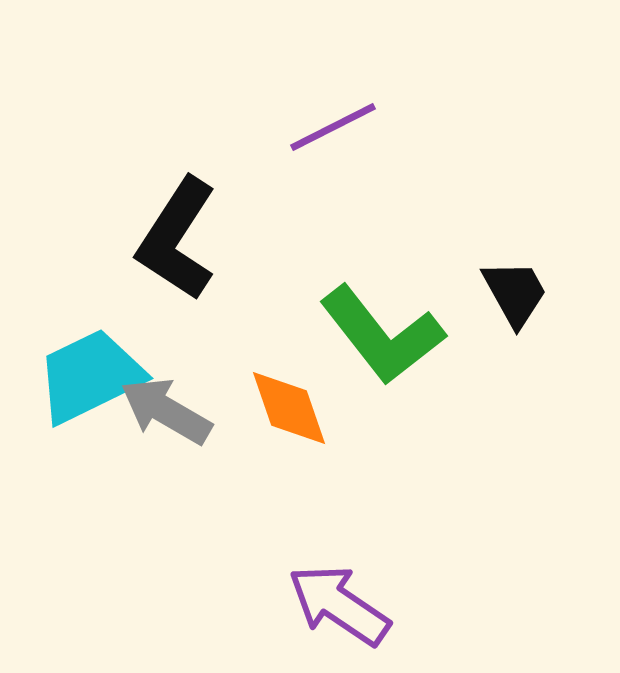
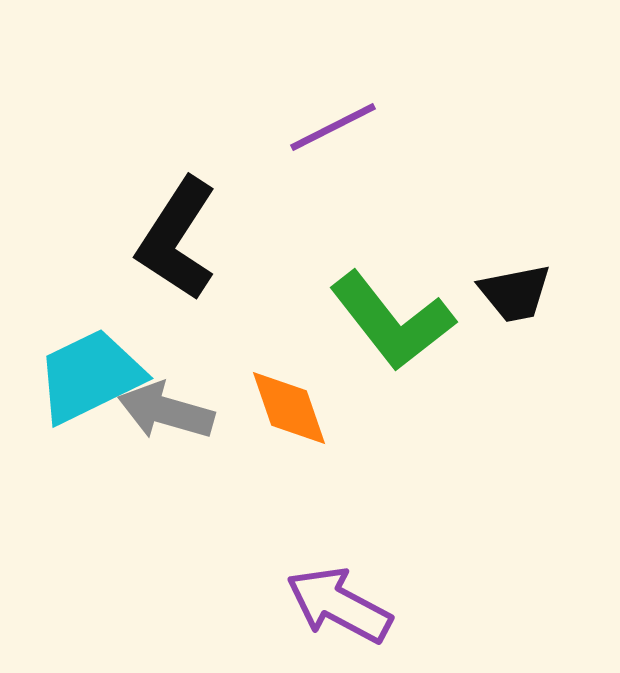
black trapezoid: rotated 108 degrees clockwise
green L-shape: moved 10 px right, 14 px up
gray arrow: rotated 14 degrees counterclockwise
purple arrow: rotated 6 degrees counterclockwise
